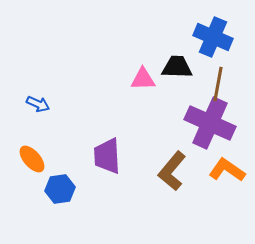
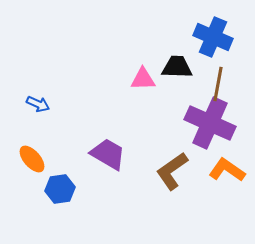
purple trapezoid: moved 1 px right, 2 px up; rotated 123 degrees clockwise
brown L-shape: rotated 15 degrees clockwise
